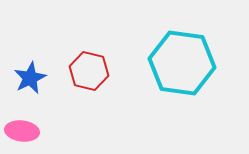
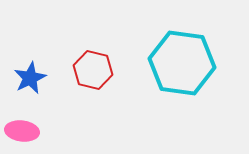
red hexagon: moved 4 px right, 1 px up
